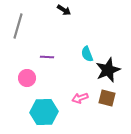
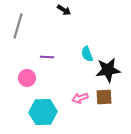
black star: rotated 15 degrees clockwise
brown square: moved 3 px left, 1 px up; rotated 18 degrees counterclockwise
cyan hexagon: moved 1 px left
